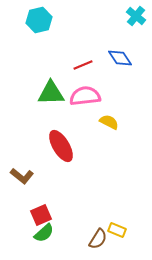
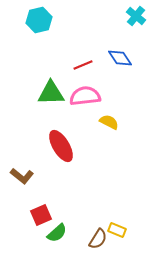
green semicircle: moved 13 px right
